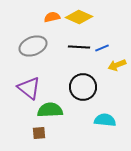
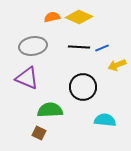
gray ellipse: rotated 12 degrees clockwise
purple triangle: moved 2 px left, 10 px up; rotated 15 degrees counterclockwise
brown square: rotated 32 degrees clockwise
